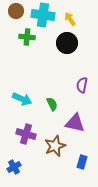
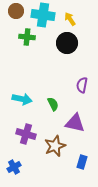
cyan arrow: rotated 12 degrees counterclockwise
green semicircle: moved 1 px right
